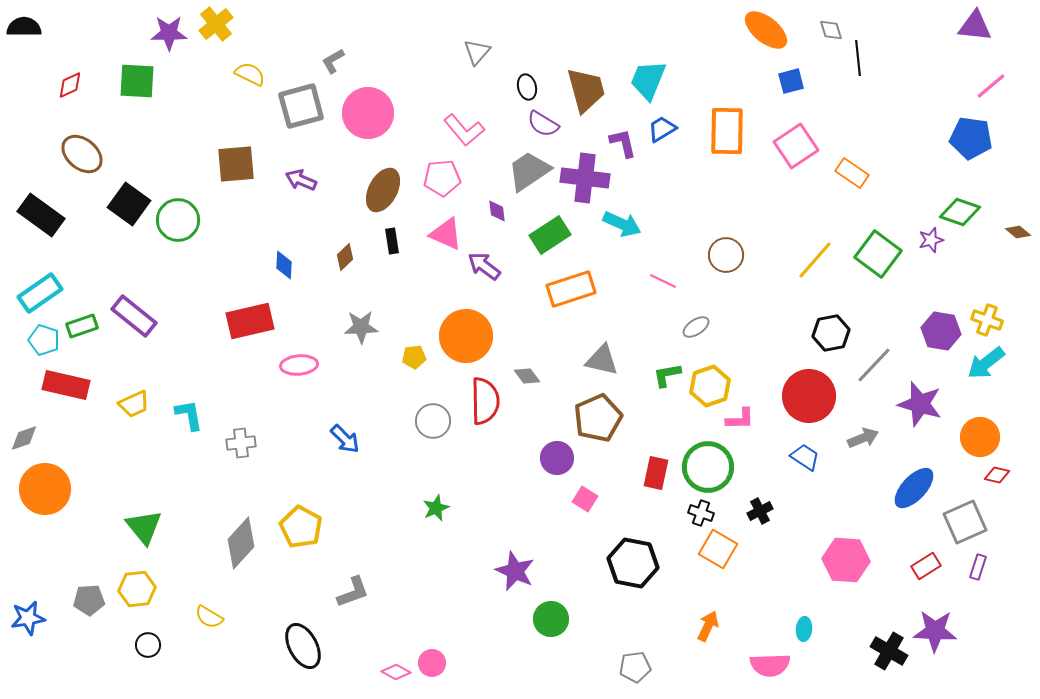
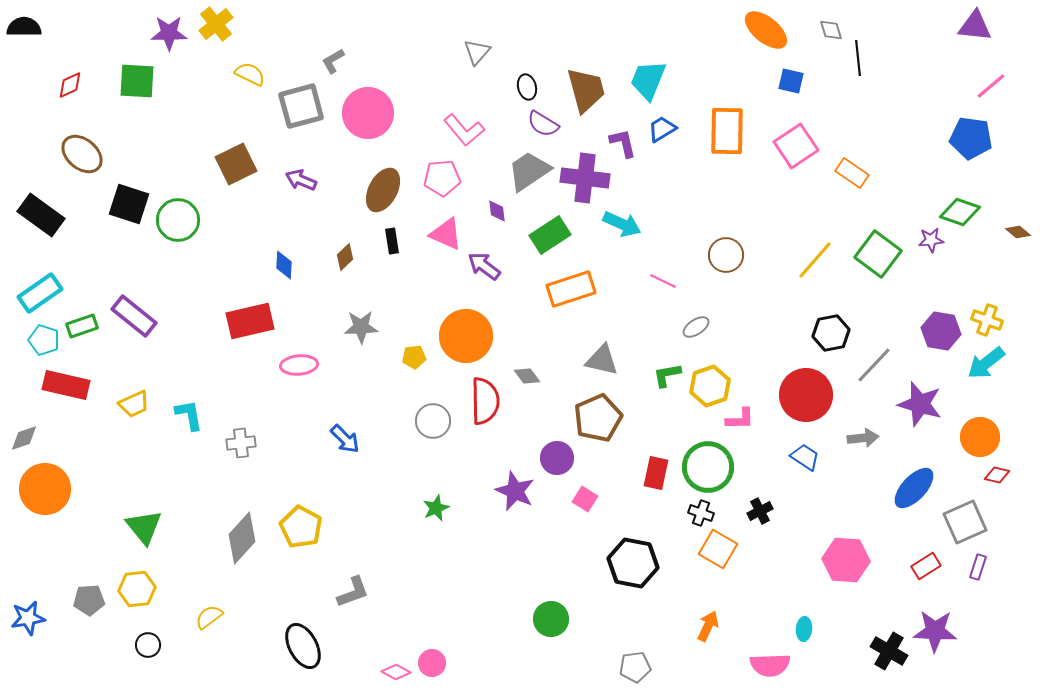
blue square at (791, 81): rotated 28 degrees clockwise
brown square at (236, 164): rotated 21 degrees counterclockwise
black square at (129, 204): rotated 18 degrees counterclockwise
purple star at (931, 240): rotated 10 degrees clockwise
red circle at (809, 396): moved 3 px left, 1 px up
gray arrow at (863, 438): rotated 16 degrees clockwise
gray diamond at (241, 543): moved 1 px right, 5 px up
purple star at (515, 571): moved 80 px up
yellow semicircle at (209, 617): rotated 112 degrees clockwise
